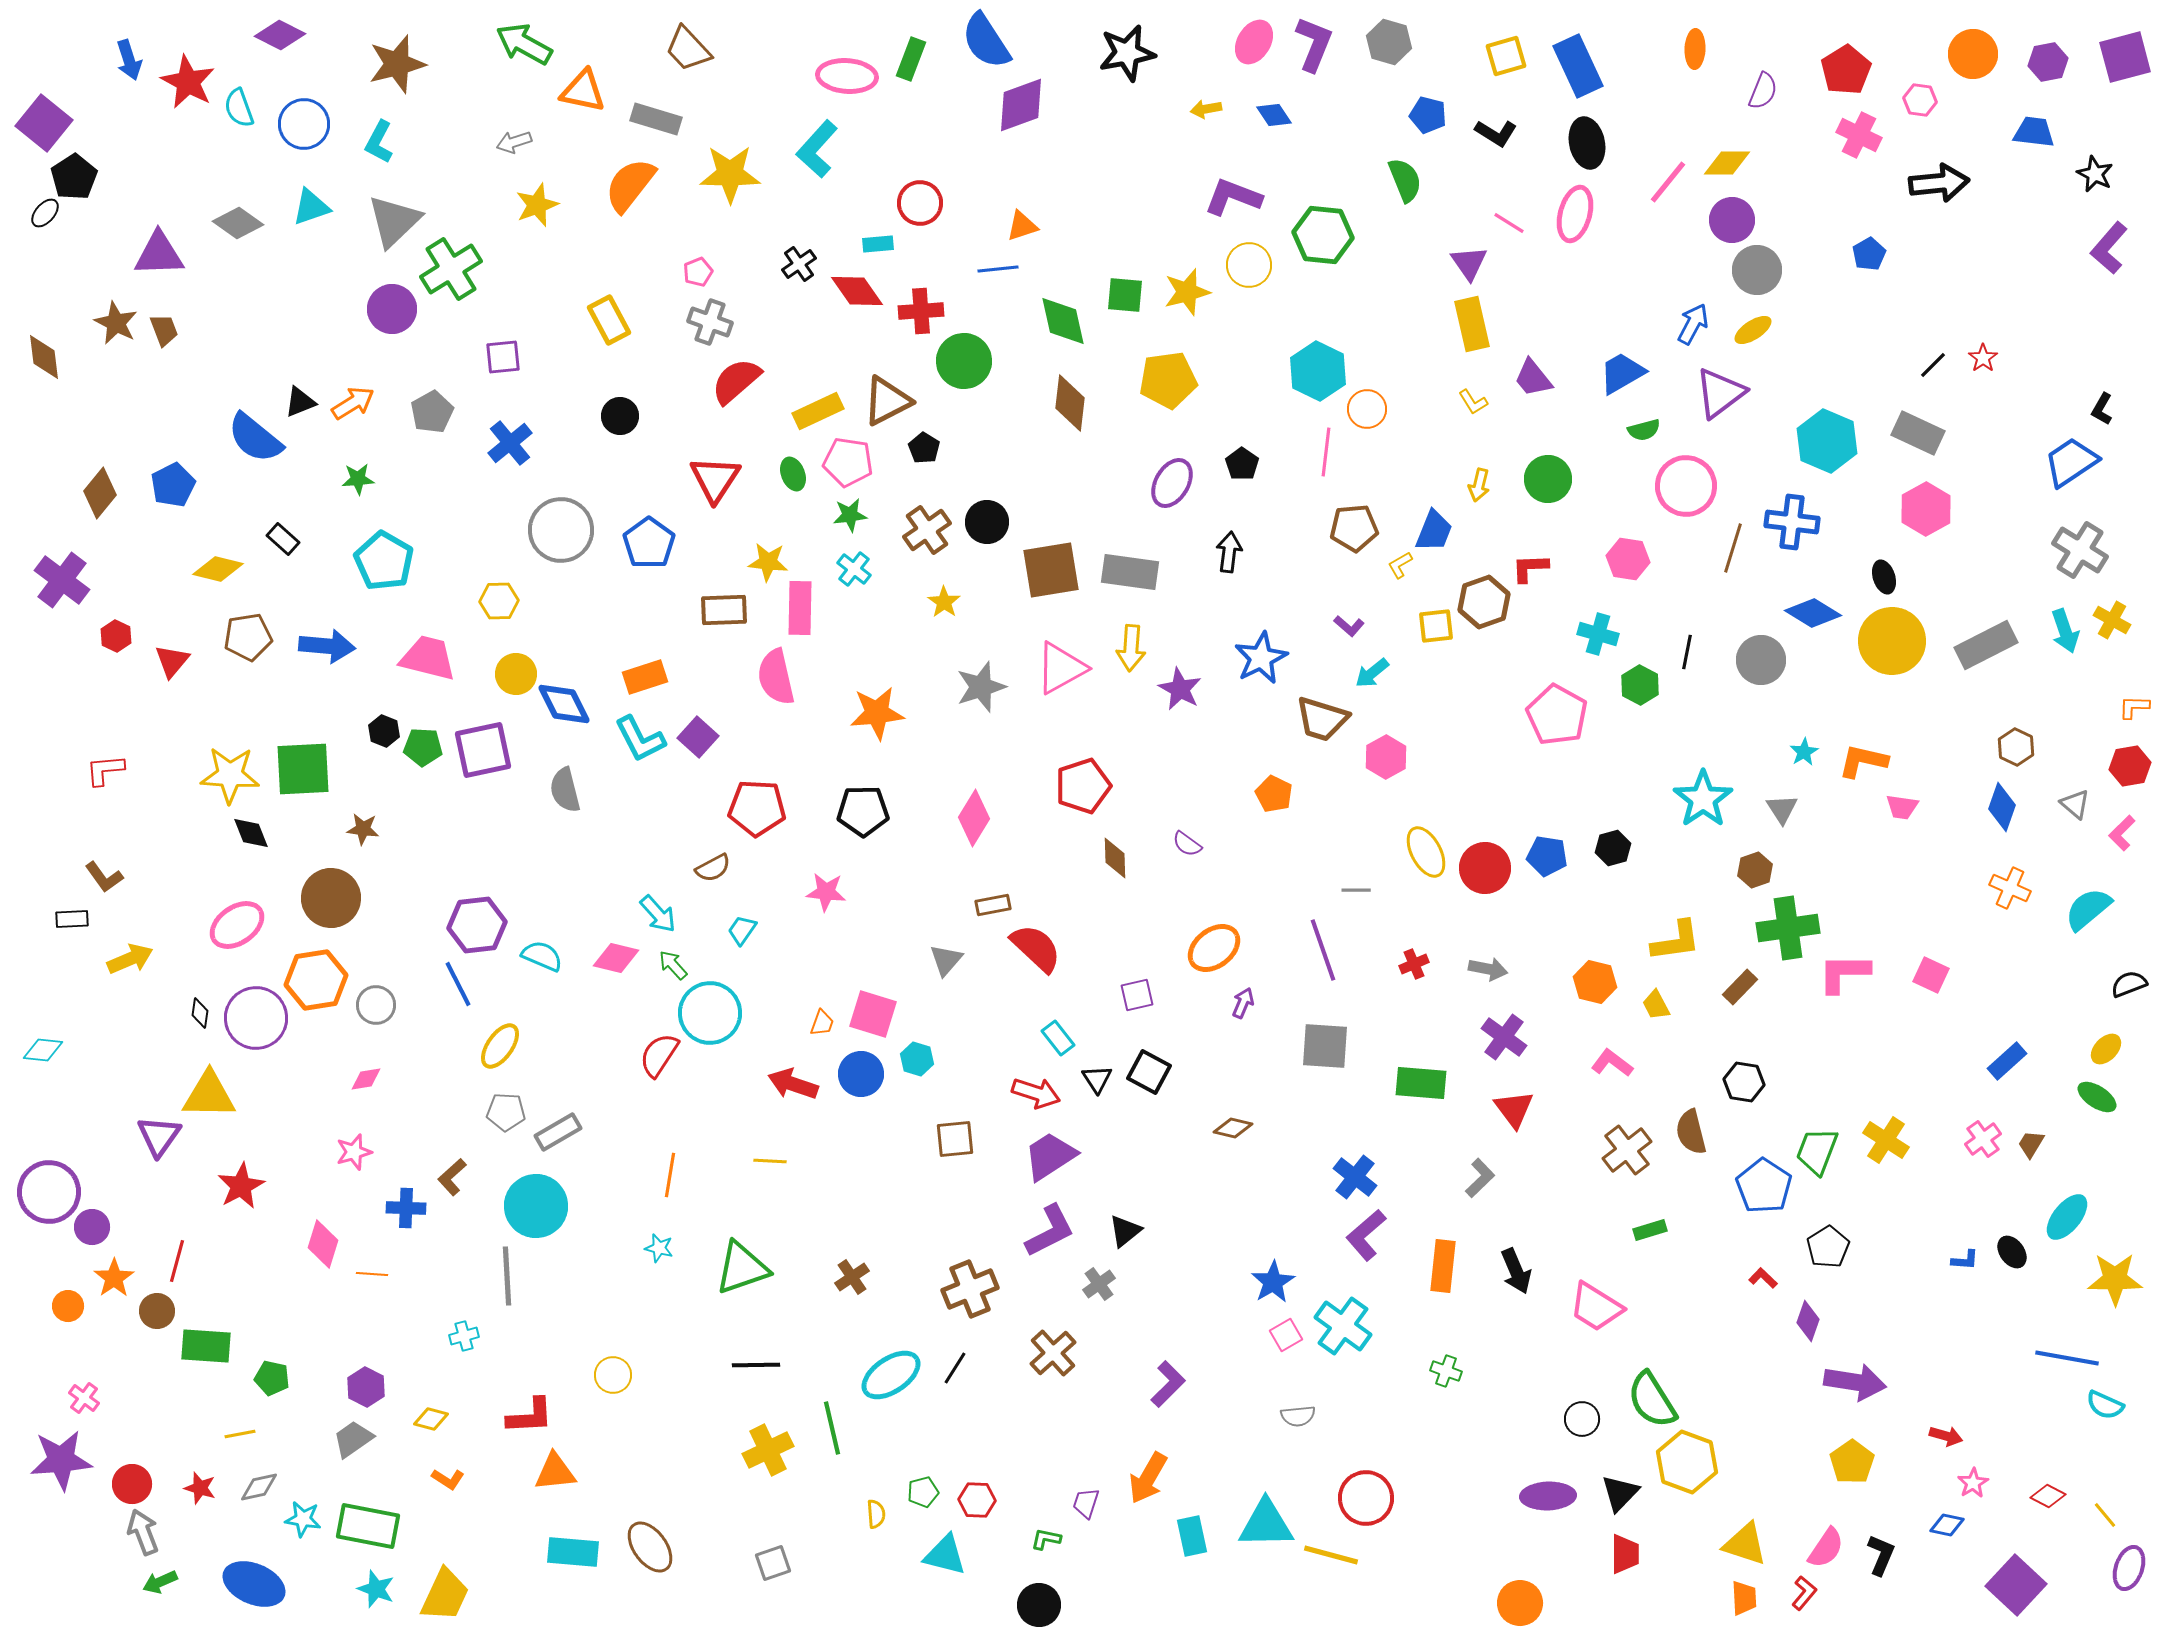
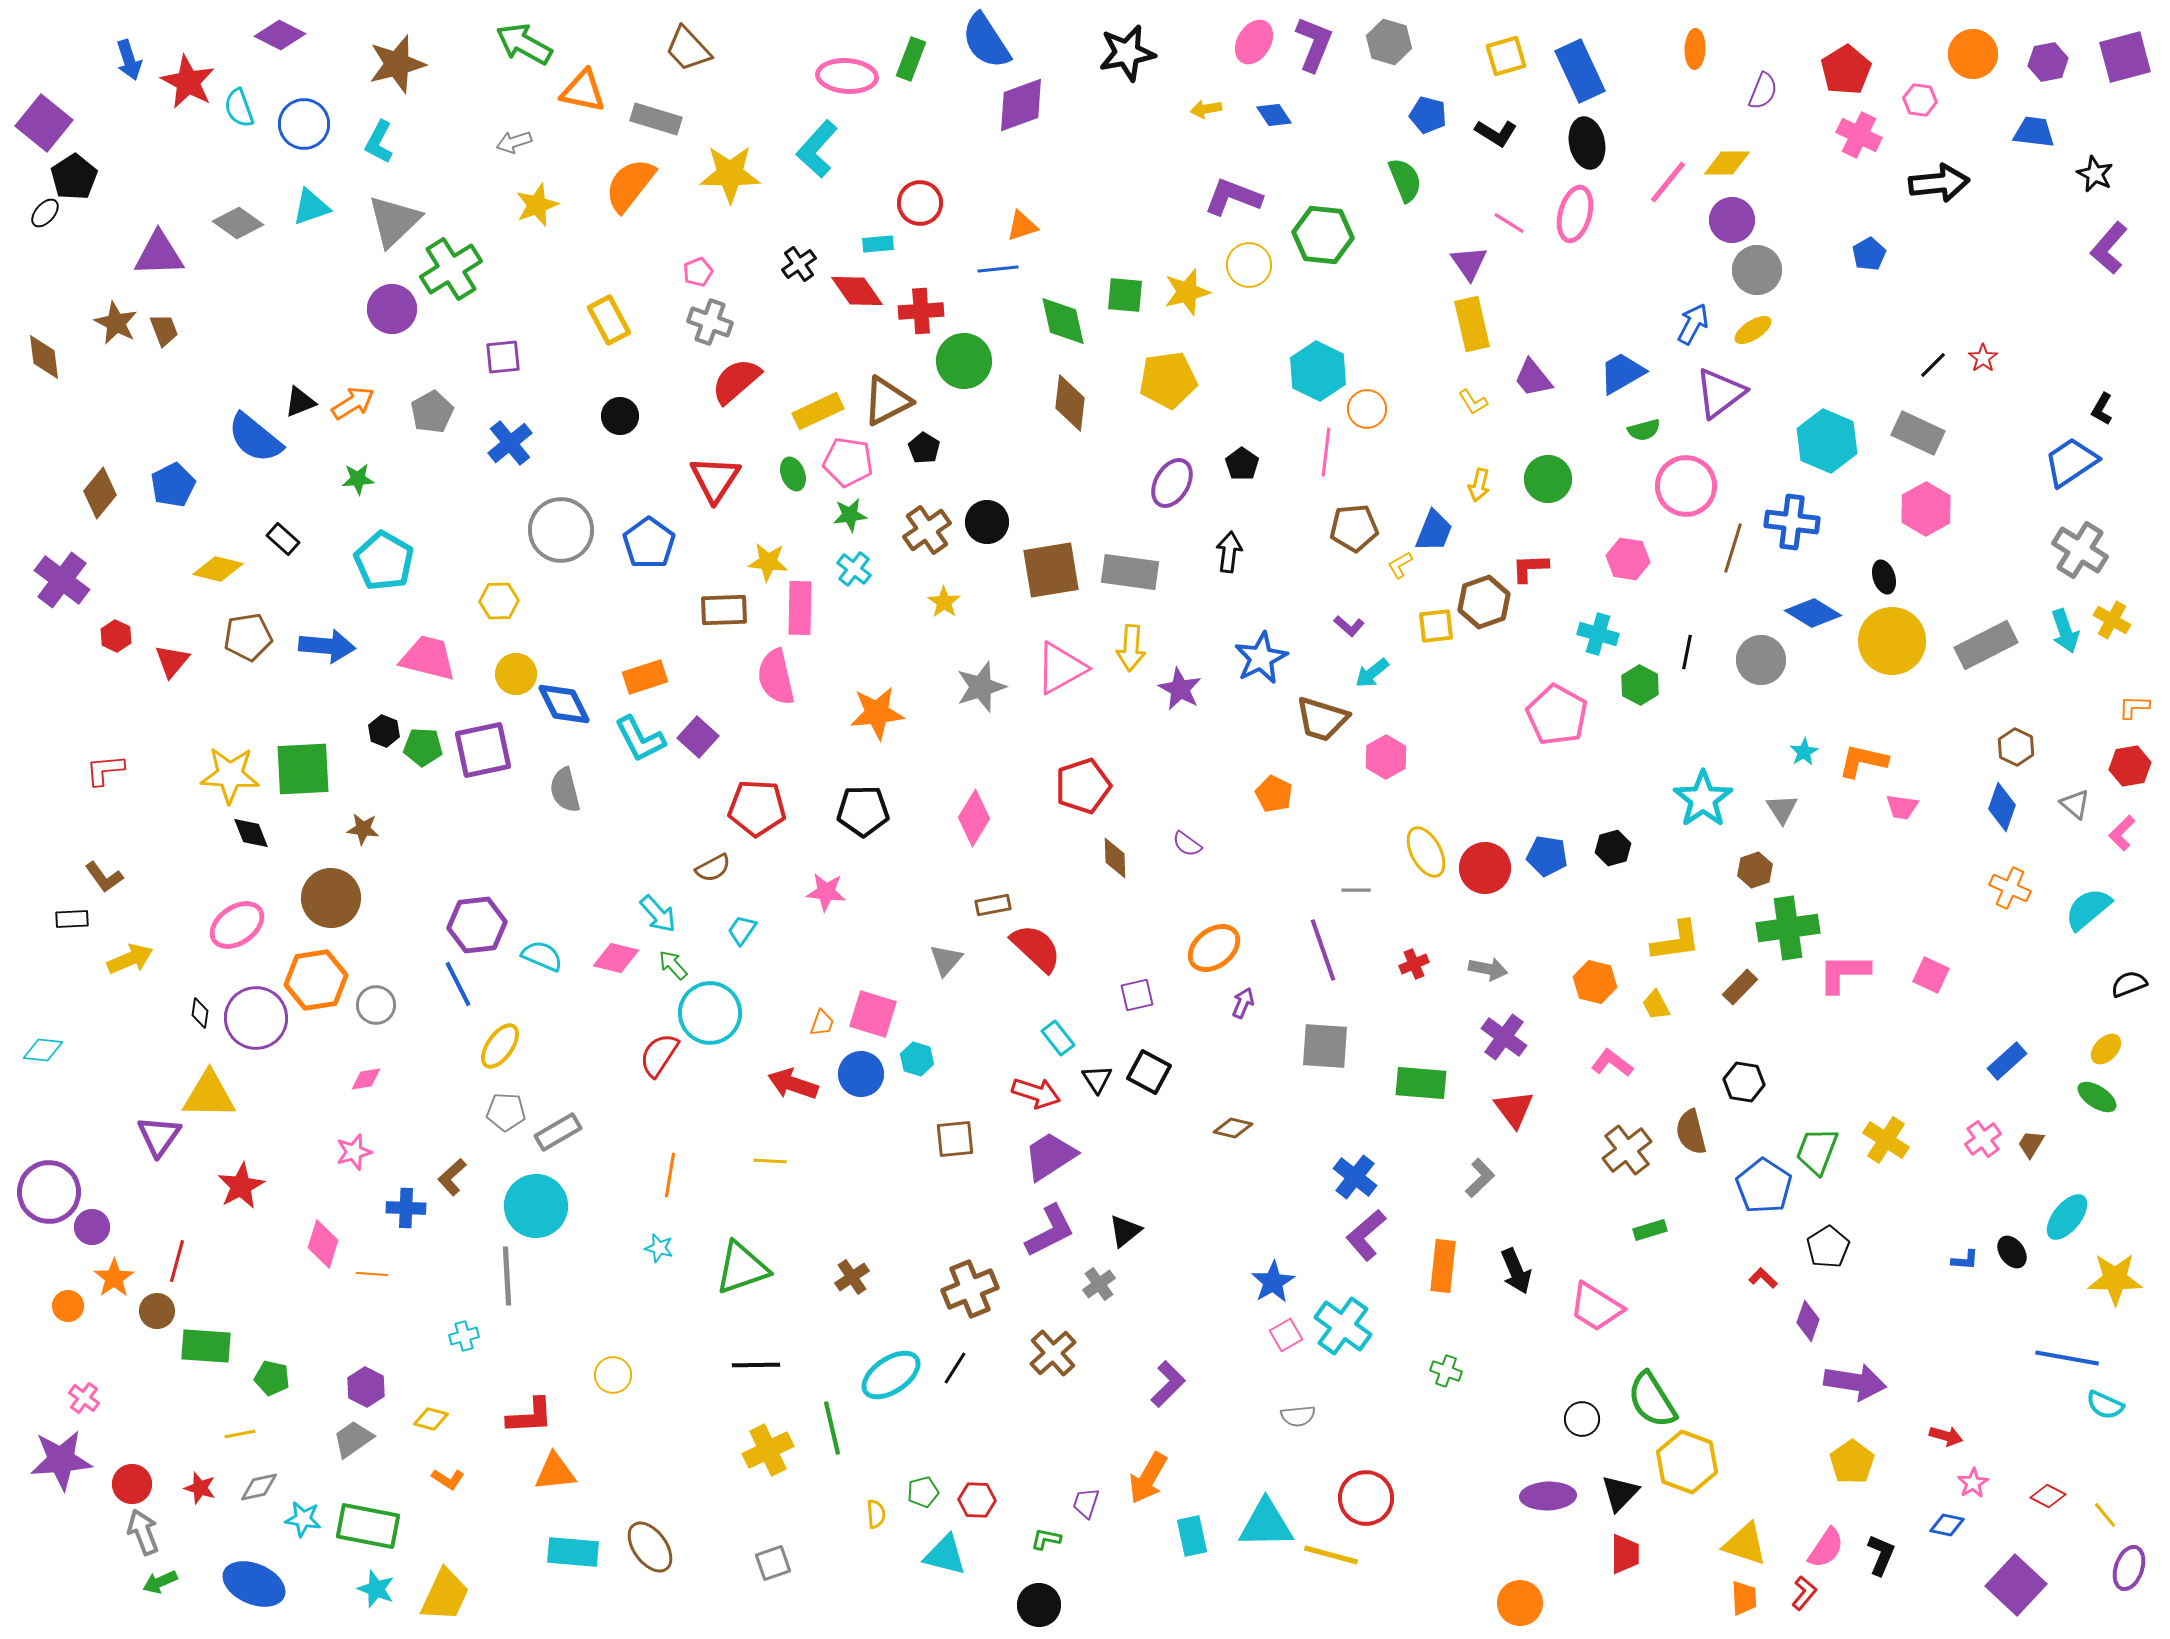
blue rectangle at (1578, 66): moved 2 px right, 5 px down
